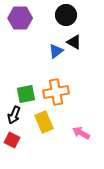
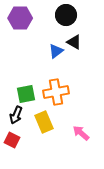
black arrow: moved 2 px right
pink arrow: rotated 12 degrees clockwise
